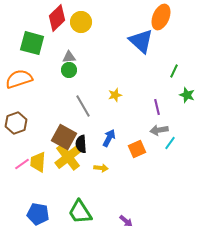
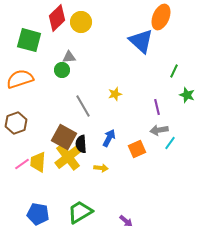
green square: moved 3 px left, 3 px up
green circle: moved 7 px left
orange semicircle: moved 1 px right
yellow star: moved 1 px up
green trapezoid: rotated 92 degrees clockwise
